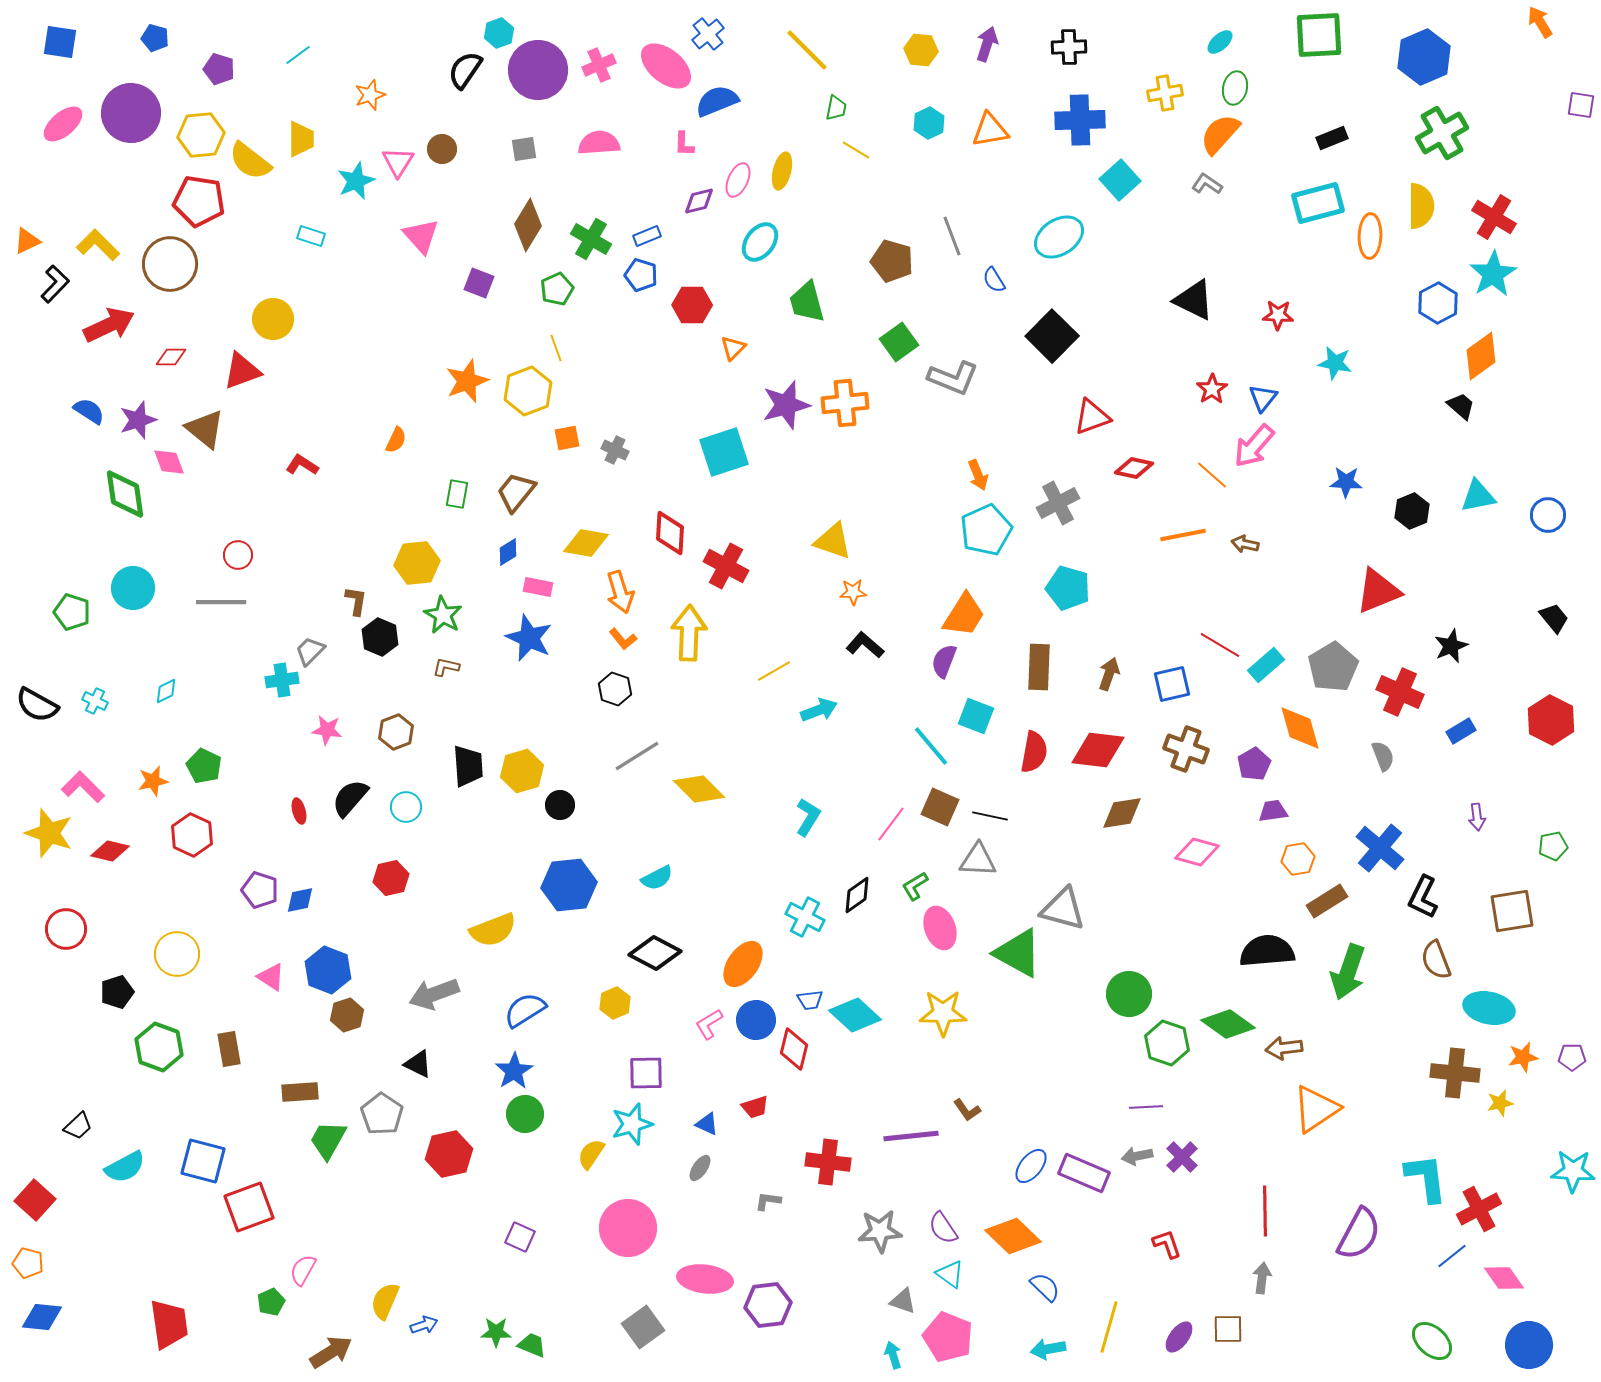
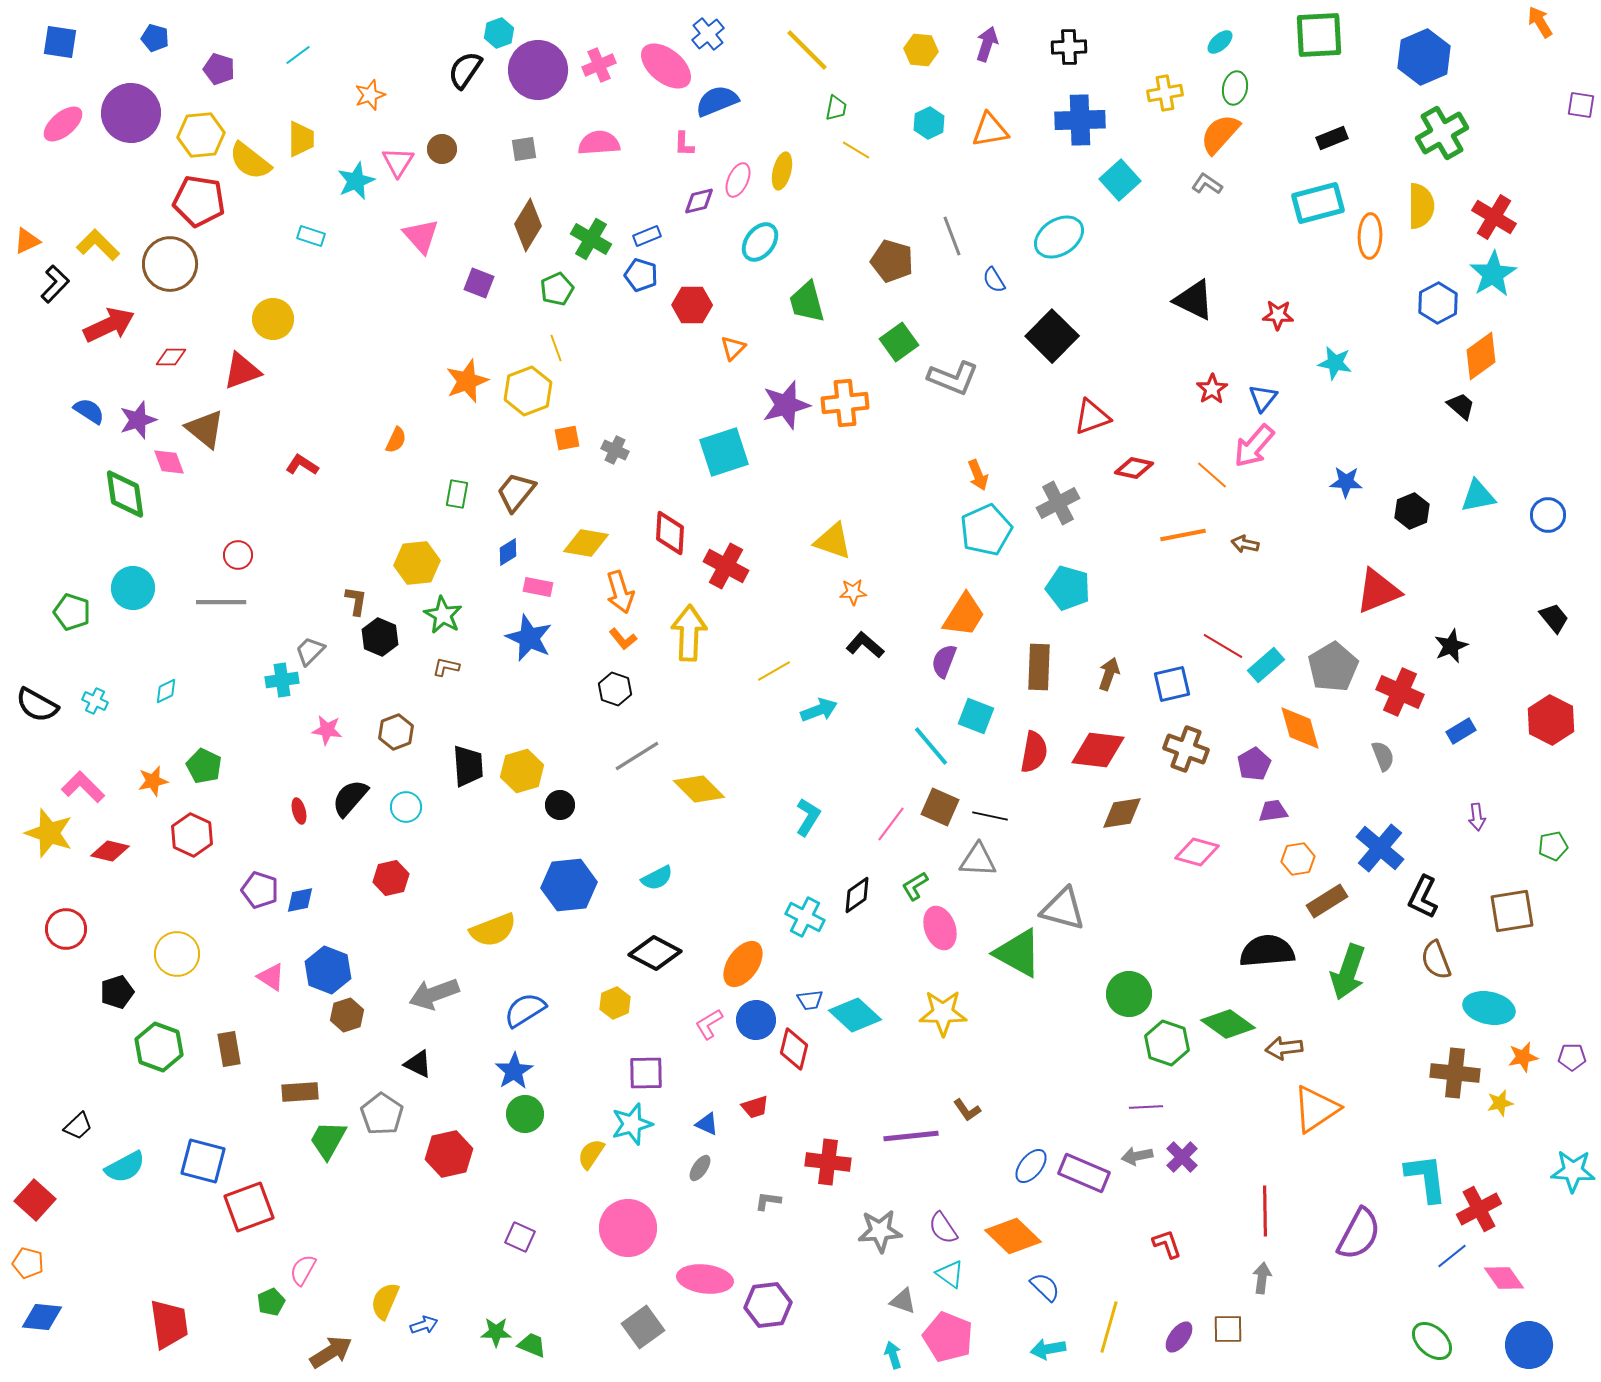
red line at (1220, 645): moved 3 px right, 1 px down
